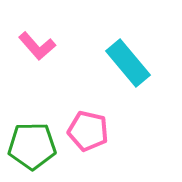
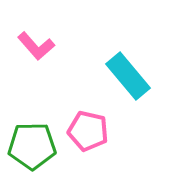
pink L-shape: moved 1 px left
cyan rectangle: moved 13 px down
